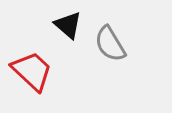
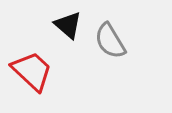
gray semicircle: moved 3 px up
